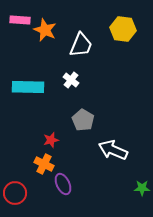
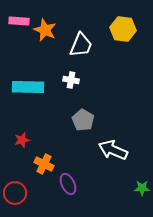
pink rectangle: moved 1 px left, 1 px down
white cross: rotated 28 degrees counterclockwise
red star: moved 29 px left
purple ellipse: moved 5 px right
